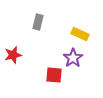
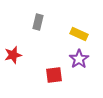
yellow rectangle: moved 1 px left
purple star: moved 6 px right, 1 px down
red square: rotated 12 degrees counterclockwise
